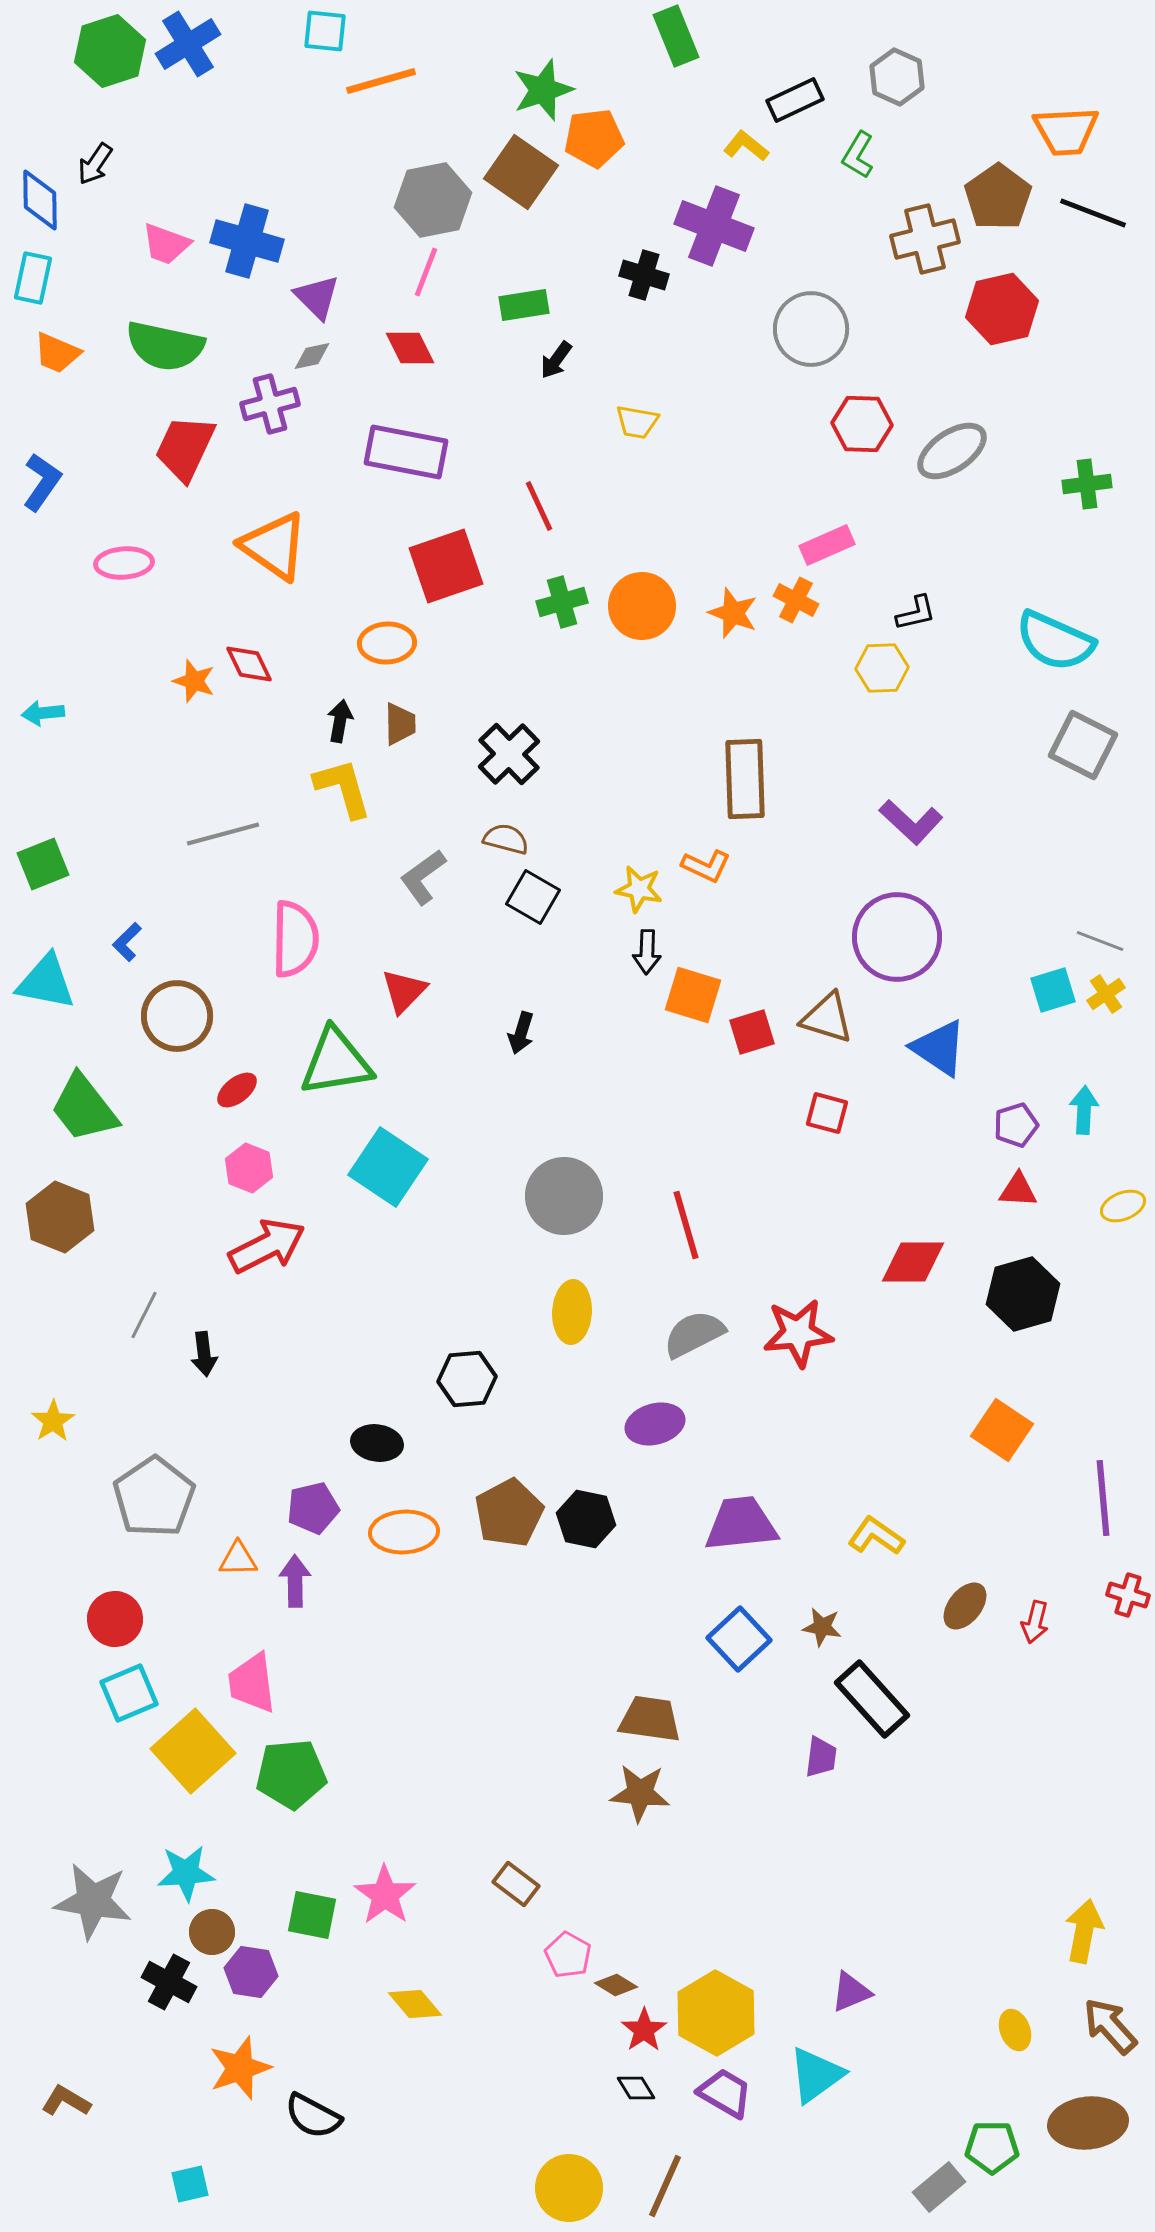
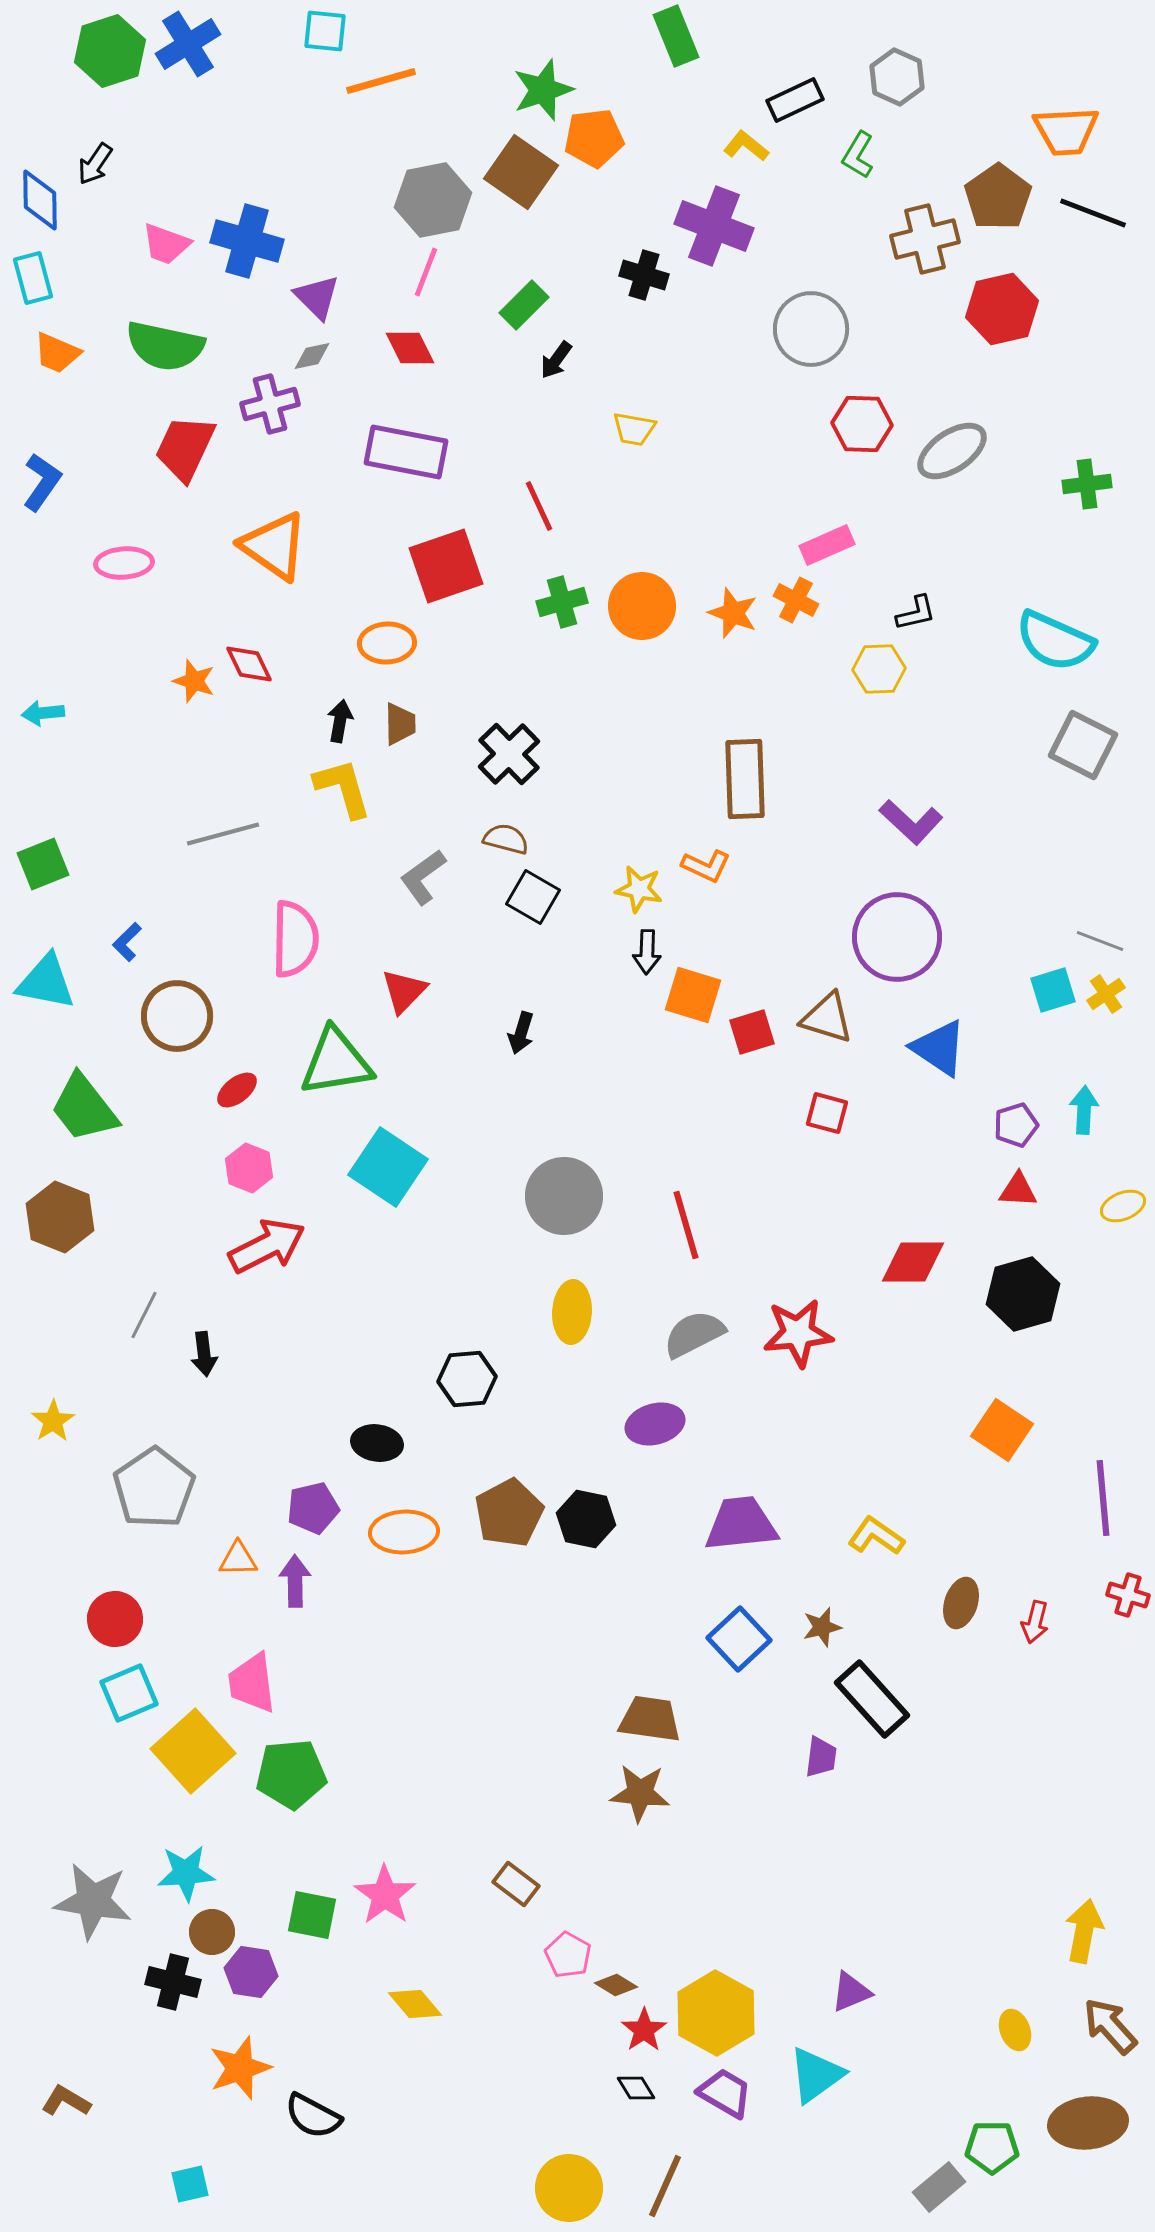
cyan rectangle at (33, 278): rotated 27 degrees counterclockwise
green rectangle at (524, 305): rotated 36 degrees counterclockwise
yellow trapezoid at (637, 422): moved 3 px left, 7 px down
yellow hexagon at (882, 668): moved 3 px left, 1 px down
gray pentagon at (154, 1497): moved 9 px up
brown ellipse at (965, 1606): moved 4 px left, 3 px up; rotated 21 degrees counterclockwise
brown star at (822, 1627): rotated 24 degrees counterclockwise
black cross at (169, 1982): moved 4 px right; rotated 14 degrees counterclockwise
